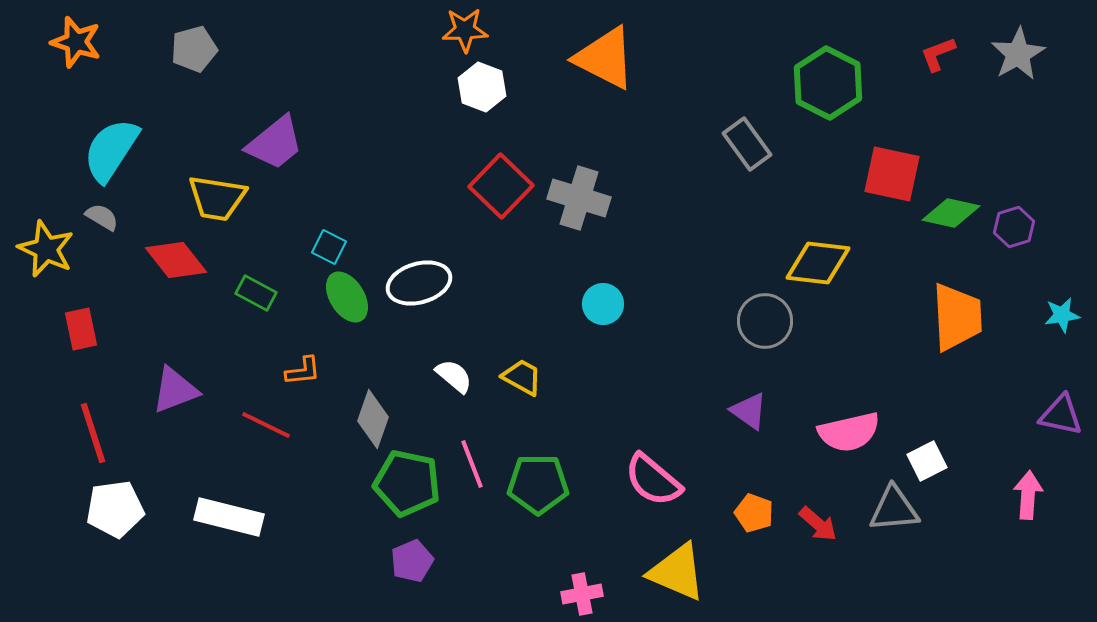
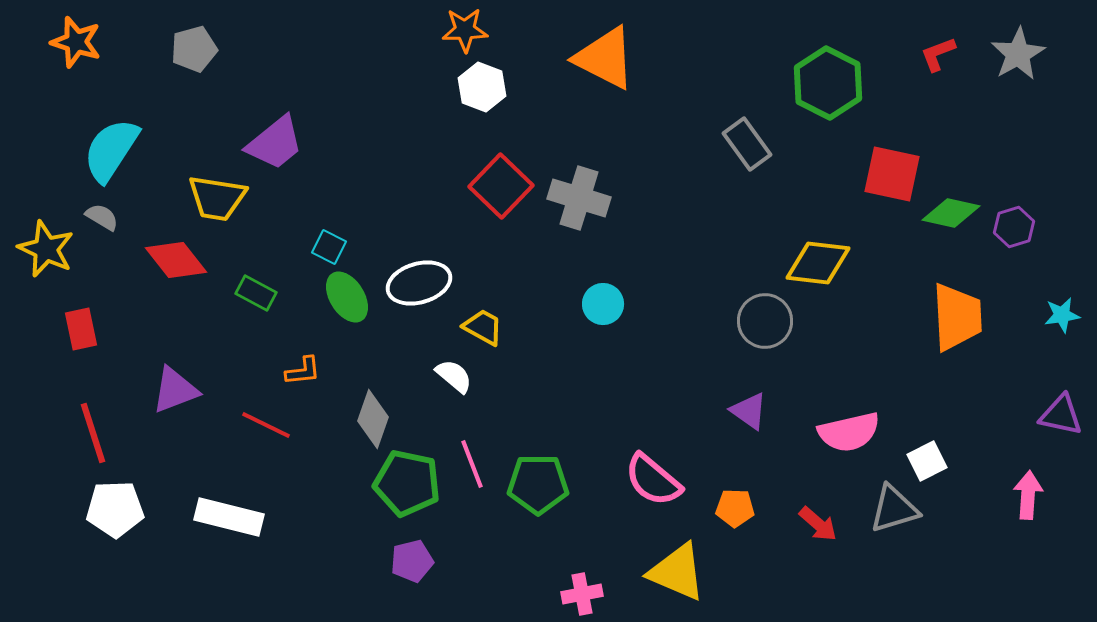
yellow trapezoid at (522, 377): moved 39 px left, 50 px up
white pentagon at (115, 509): rotated 6 degrees clockwise
gray triangle at (894, 509): rotated 12 degrees counterclockwise
orange pentagon at (754, 513): moved 19 px left, 5 px up; rotated 18 degrees counterclockwise
purple pentagon at (412, 561): rotated 9 degrees clockwise
